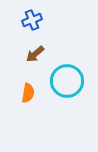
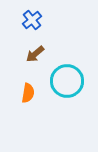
blue cross: rotated 18 degrees counterclockwise
